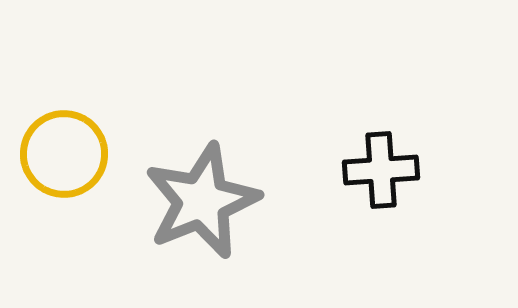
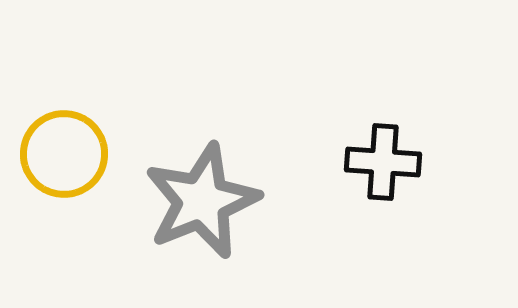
black cross: moved 2 px right, 8 px up; rotated 8 degrees clockwise
